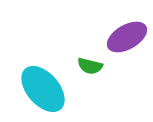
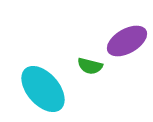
purple ellipse: moved 4 px down
